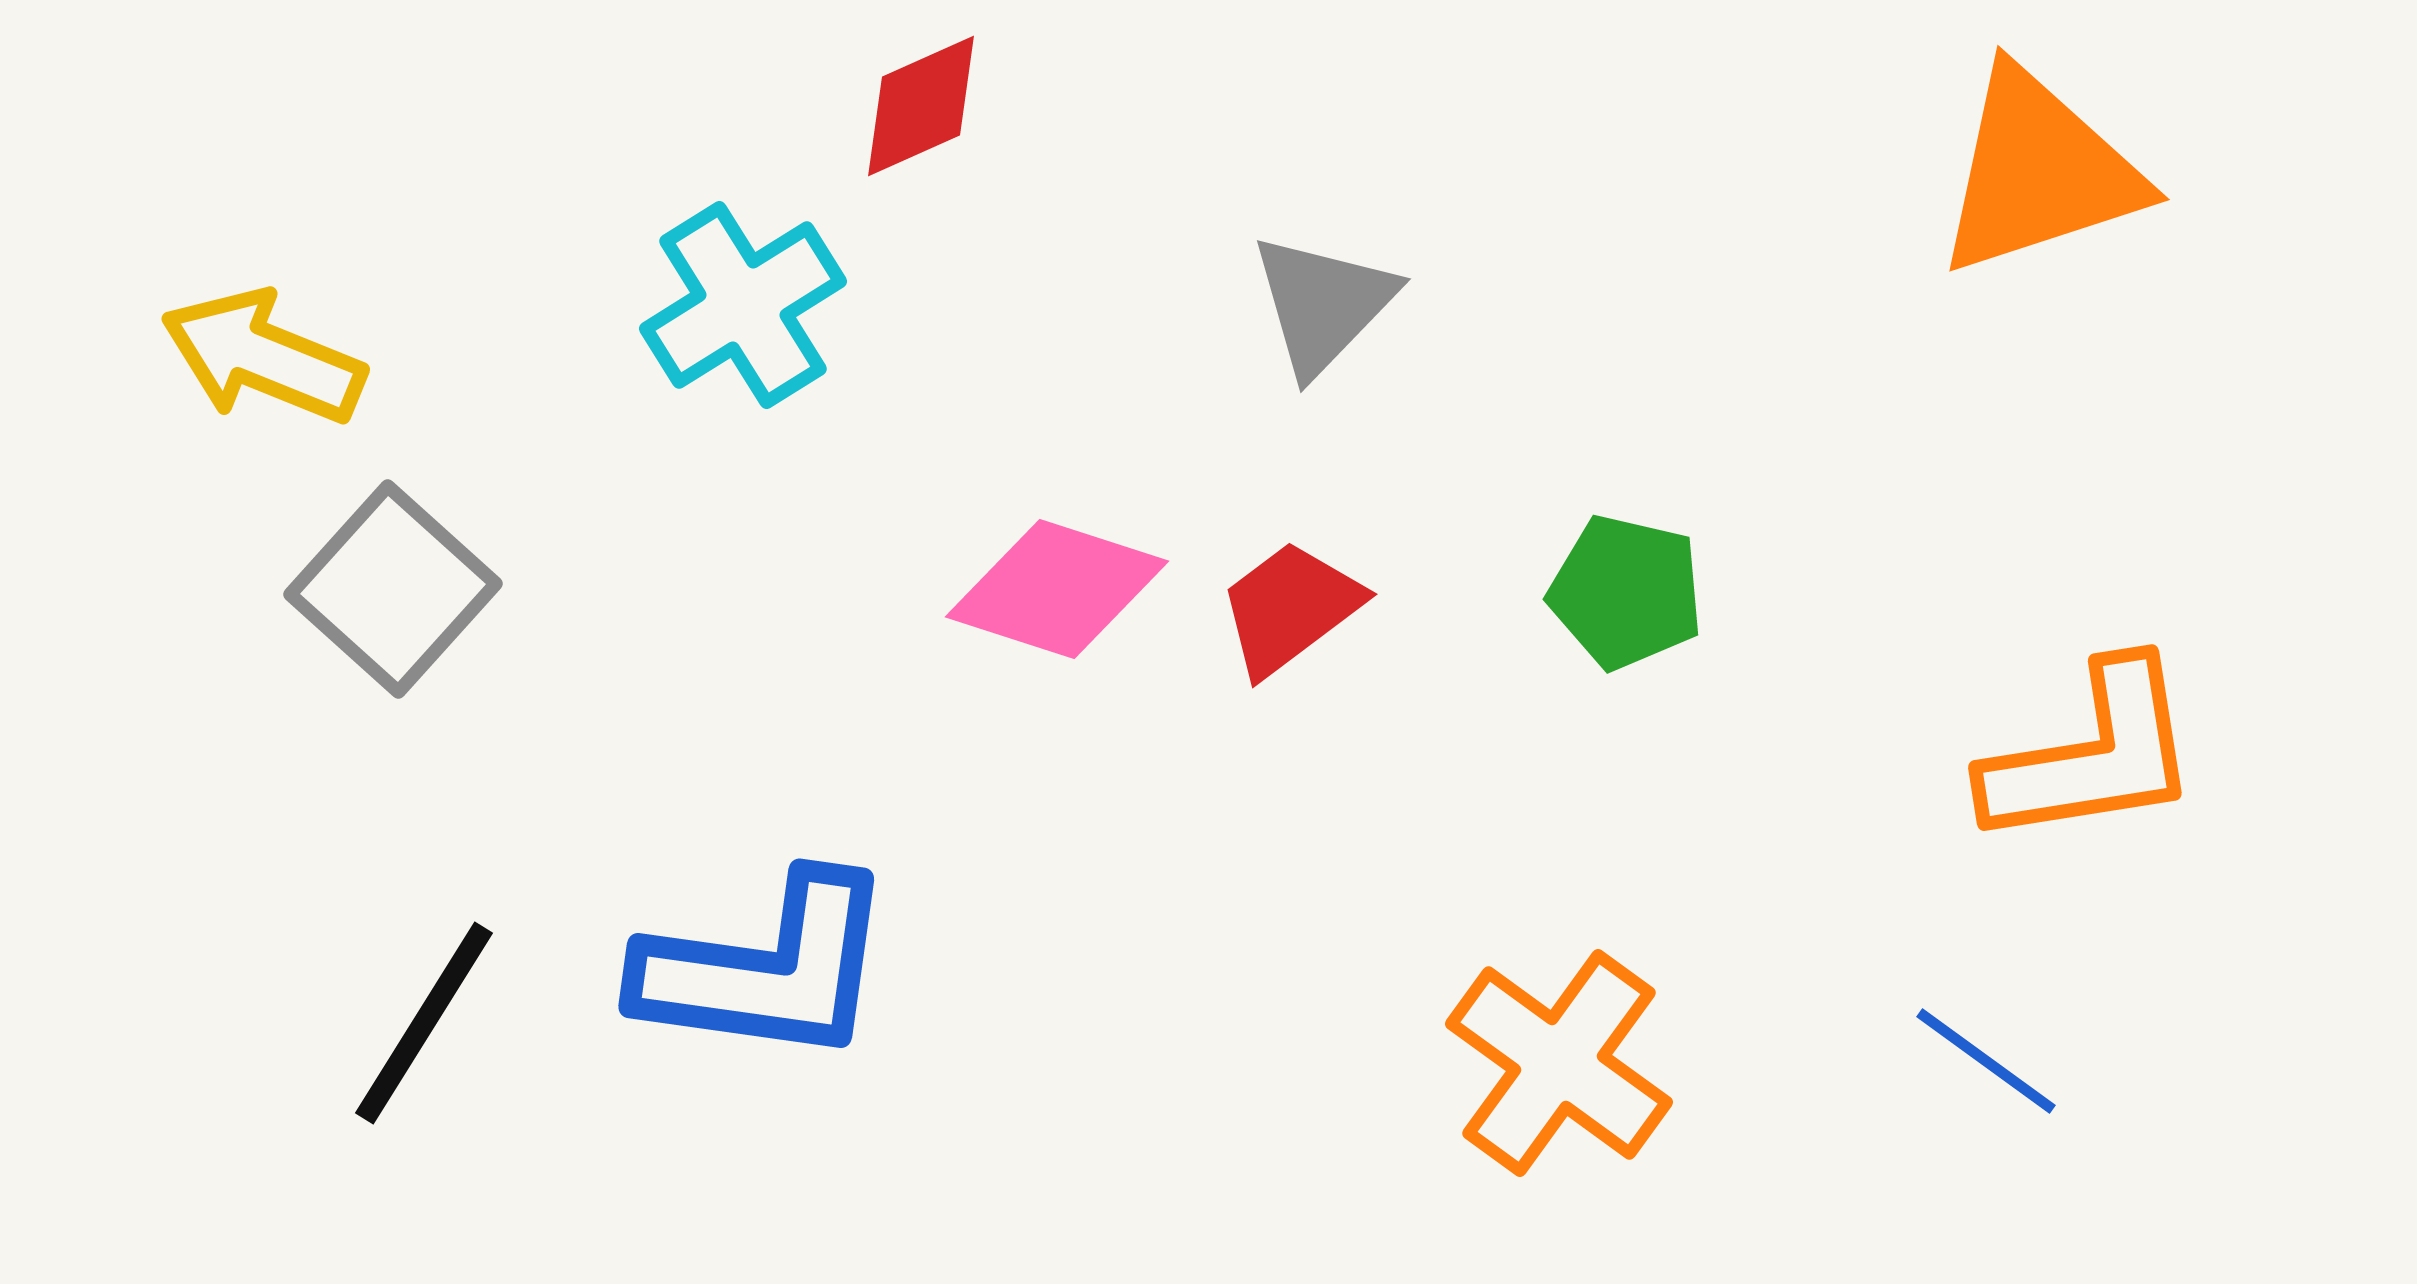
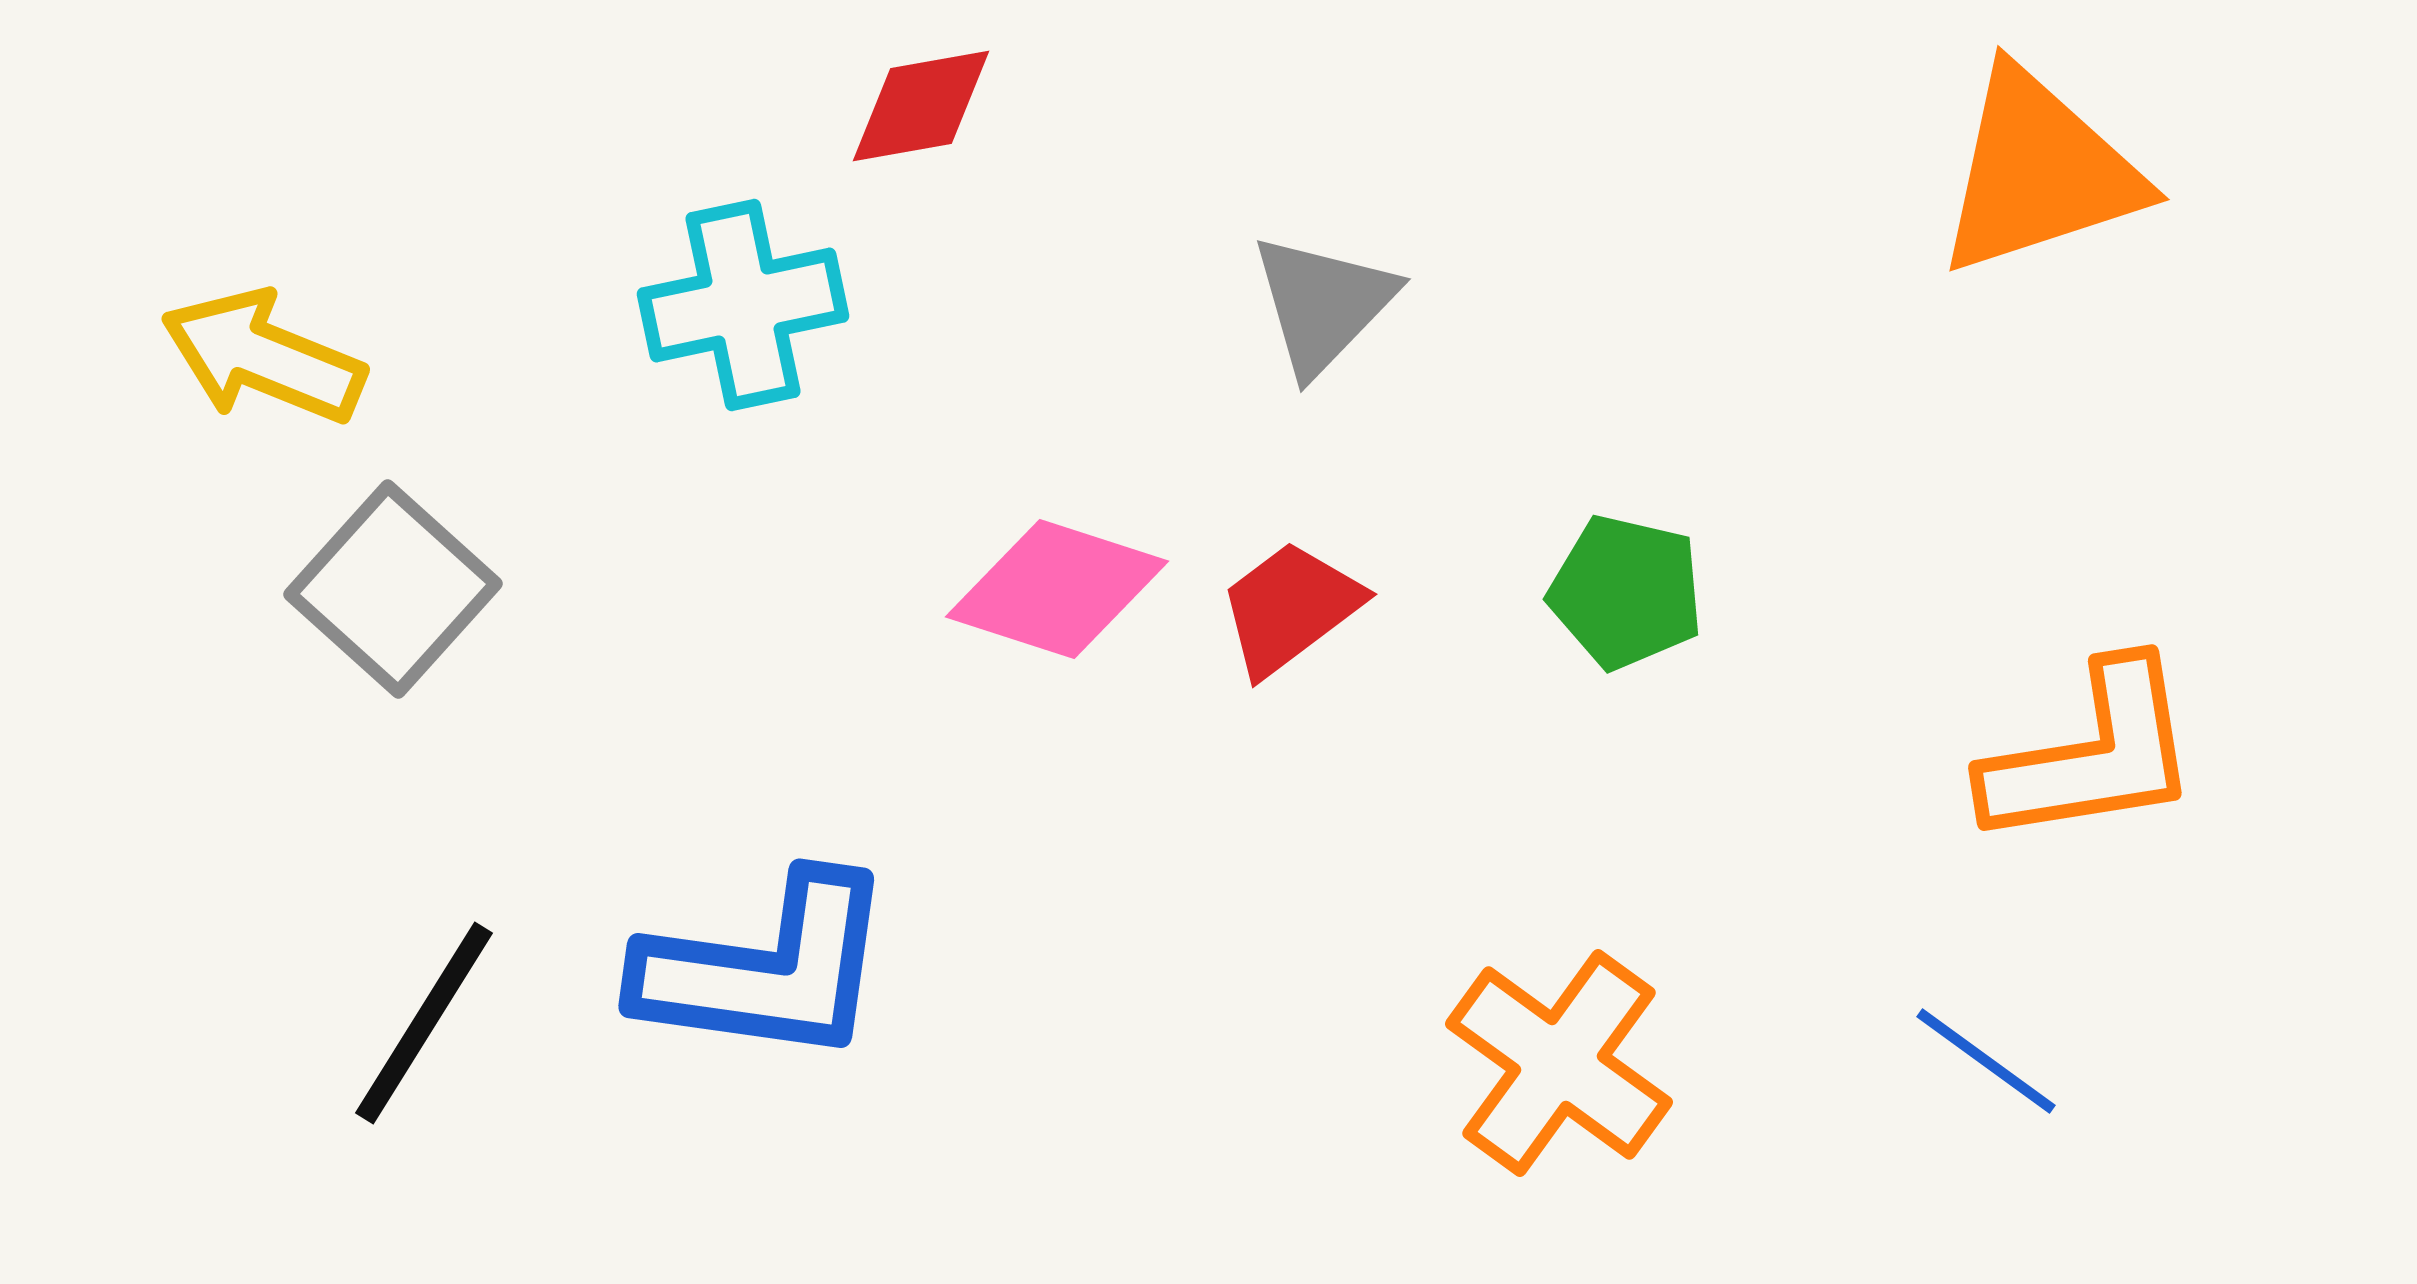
red diamond: rotated 14 degrees clockwise
cyan cross: rotated 20 degrees clockwise
